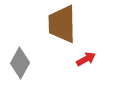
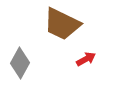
brown trapezoid: rotated 63 degrees counterclockwise
